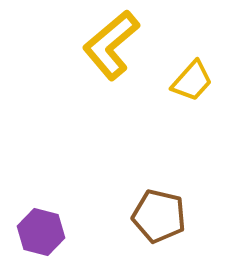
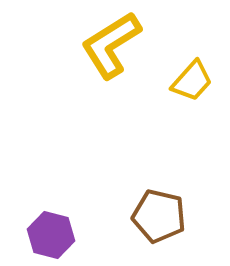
yellow L-shape: rotated 8 degrees clockwise
purple hexagon: moved 10 px right, 3 px down
